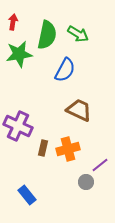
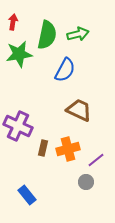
green arrow: rotated 45 degrees counterclockwise
purple line: moved 4 px left, 5 px up
